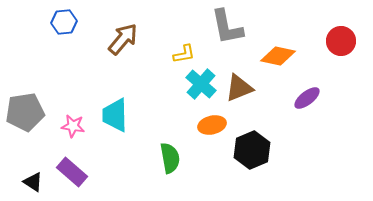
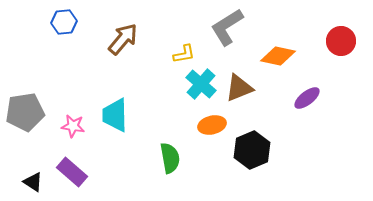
gray L-shape: rotated 69 degrees clockwise
